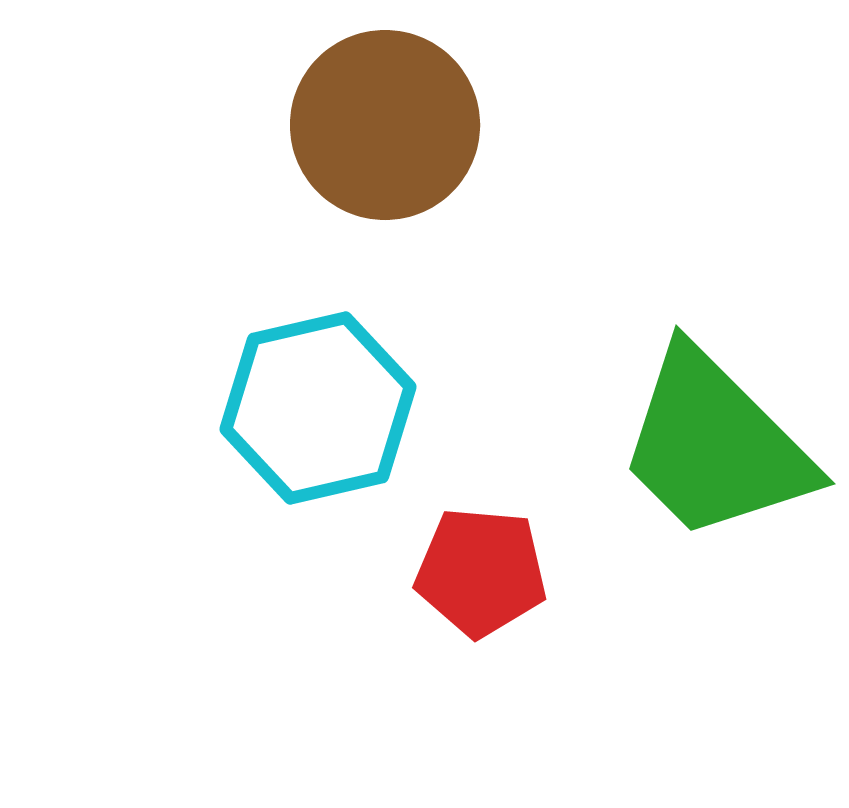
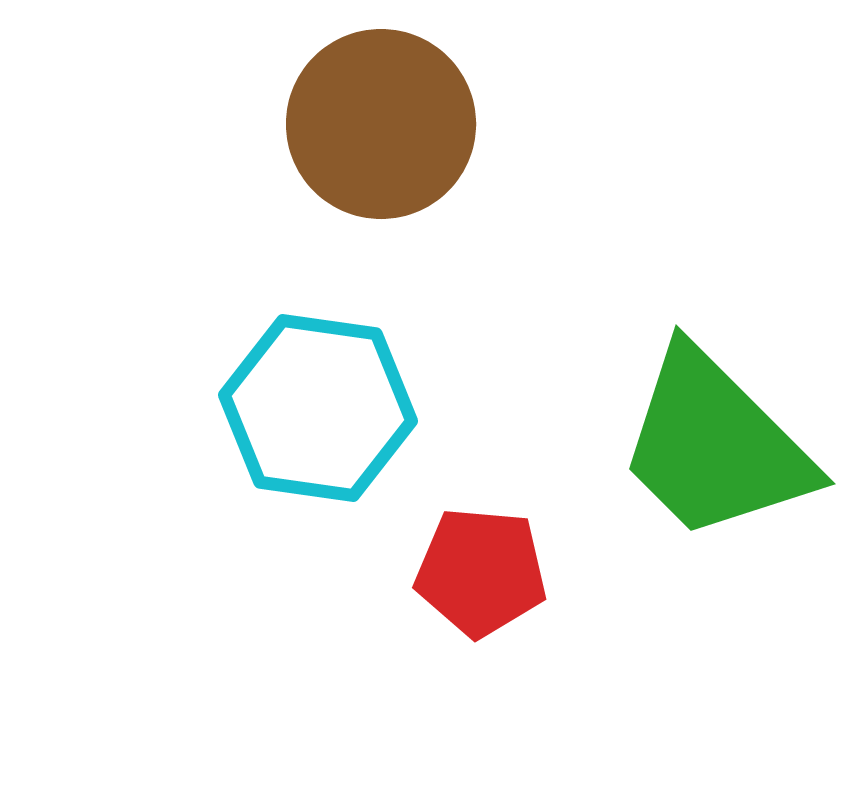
brown circle: moved 4 px left, 1 px up
cyan hexagon: rotated 21 degrees clockwise
